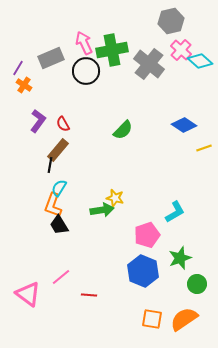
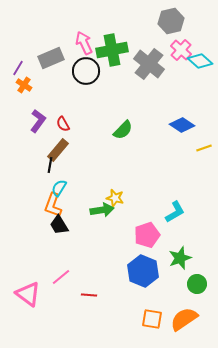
blue diamond: moved 2 px left
